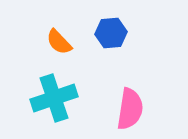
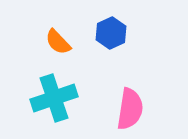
blue hexagon: rotated 20 degrees counterclockwise
orange semicircle: moved 1 px left
